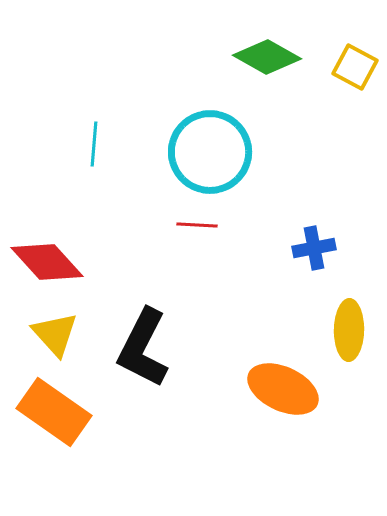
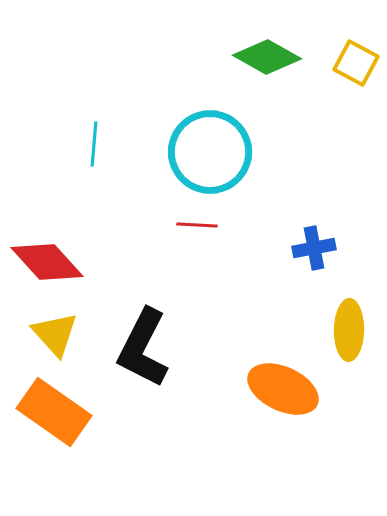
yellow square: moved 1 px right, 4 px up
